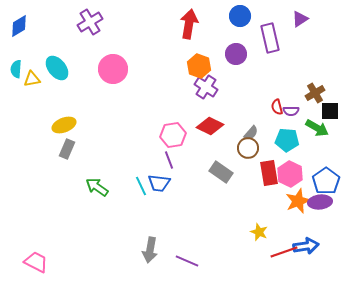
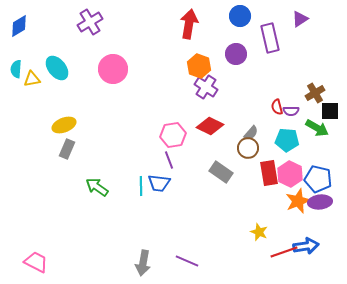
blue pentagon at (326, 181): moved 8 px left, 2 px up; rotated 24 degrees counterclockwise
cyan line at (141, 186): rotated 24 degrees clockwise
gray arrow at (150, 250): moved 7 px left, 13 px down
